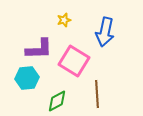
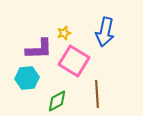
yellow star: moved 13 px down
